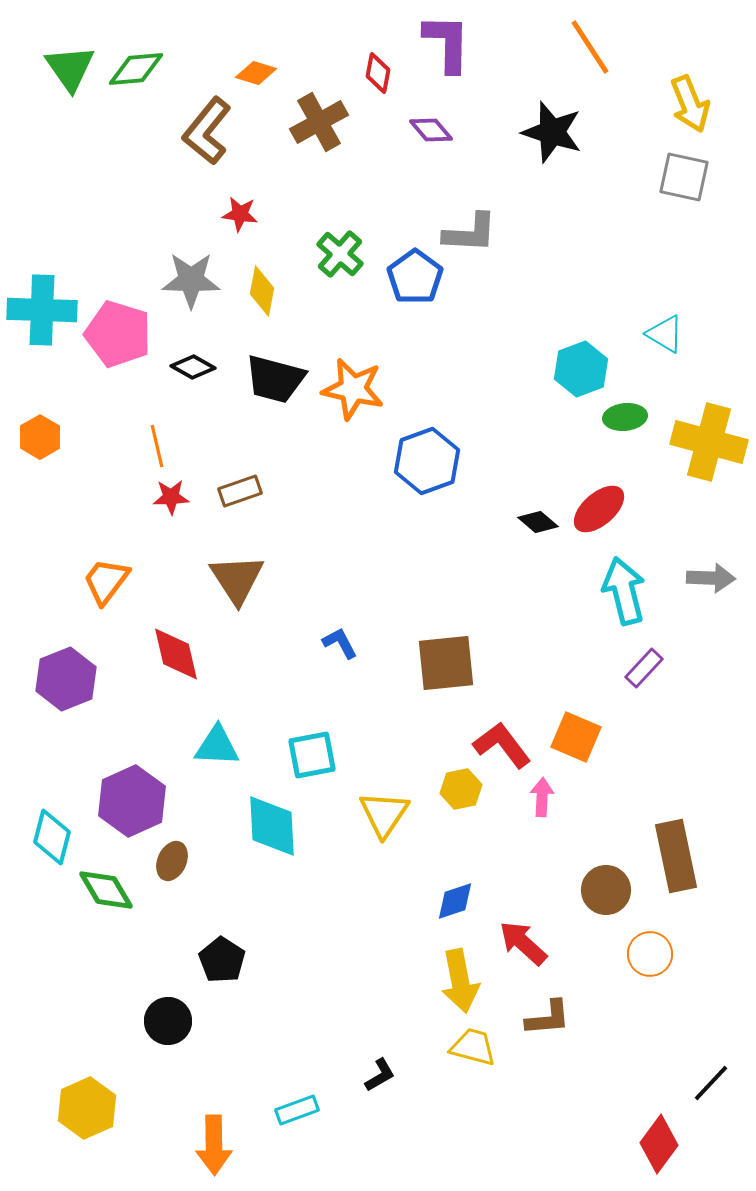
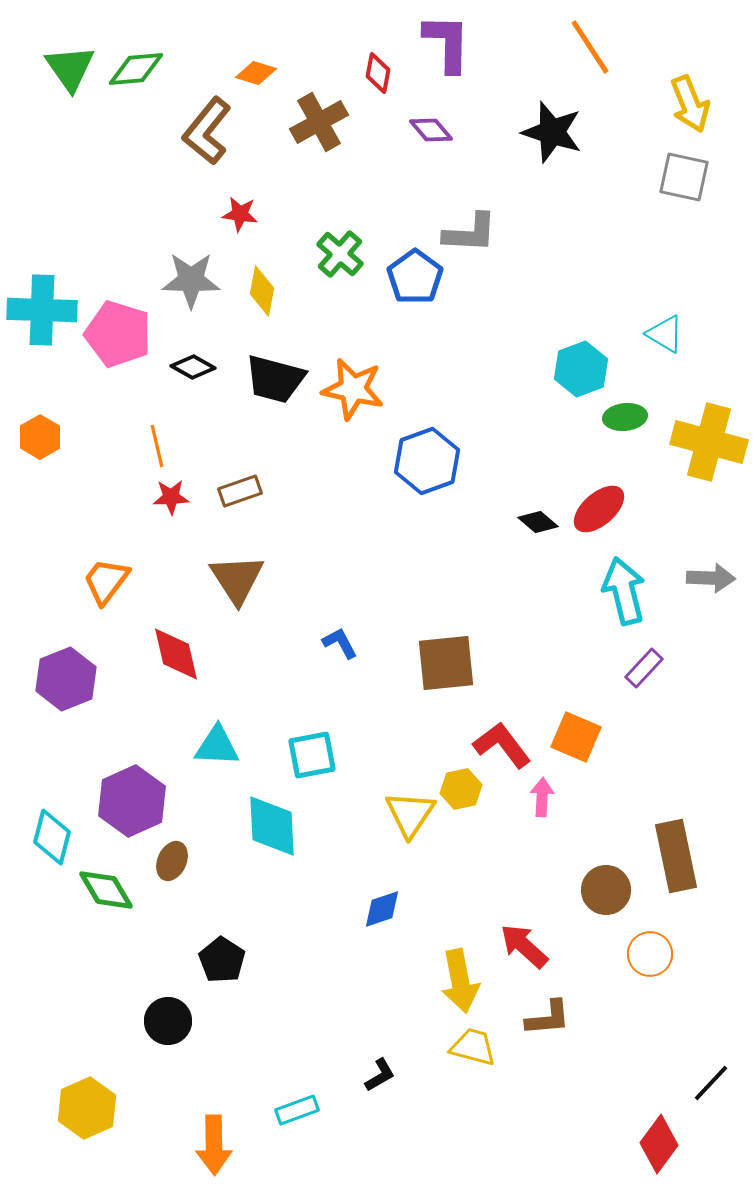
yellow triangle at (384, 814): moved 26 px right
blue diamond at (455, 901): moved 73 px left, 8 px down
red arrow at (523, 943): moved 1 px right, 3 px down
